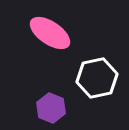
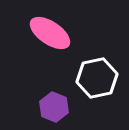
purple hexagon: moved 3 px right, 1 px up
